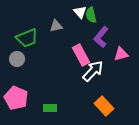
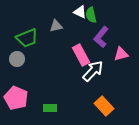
white triangle: rotated 24 degrees counterclockwise
